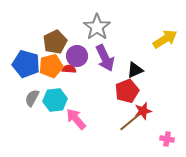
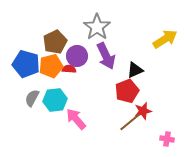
purple arrow: moved 1 px right, 2 px up
